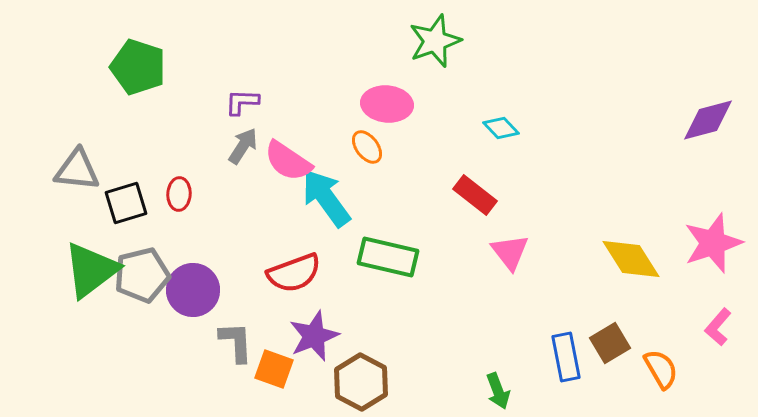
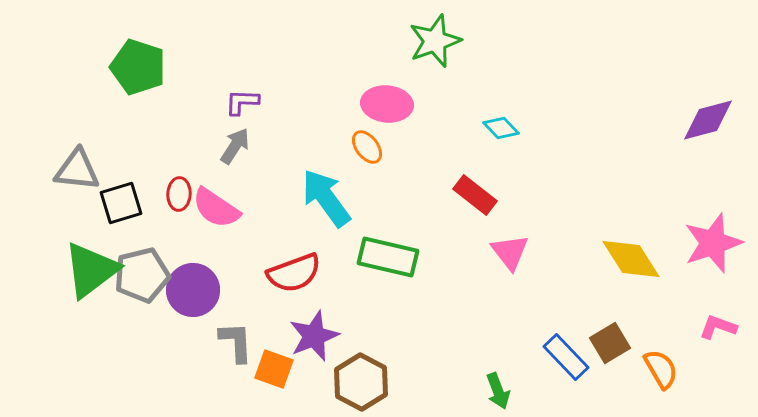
gray arrow: moved 8 px left
pink semicircle: moved 72 px left, 47 px down
black square: moved 5 px left
pink L-shape: rotated 69 degrees clockwise
blue rectangle: rotated 33 degrees counterclockwise
